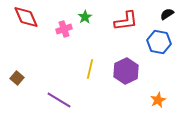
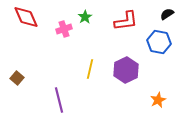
purple hexagon: moved 1 px up
purple line: rotated 45 degrees clockwise
